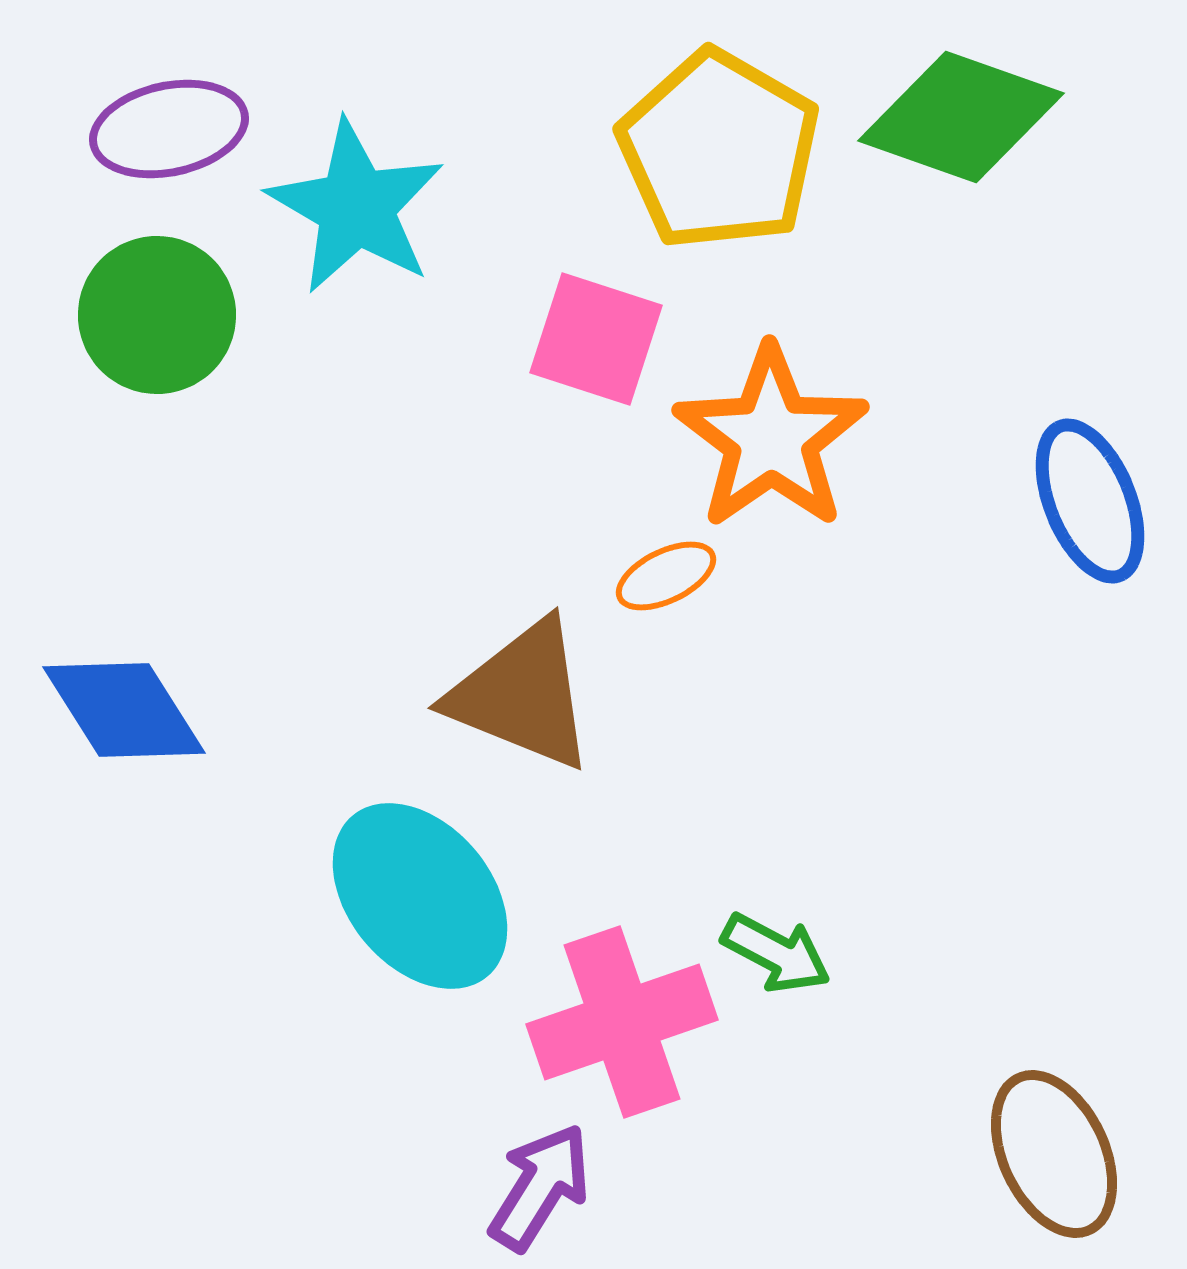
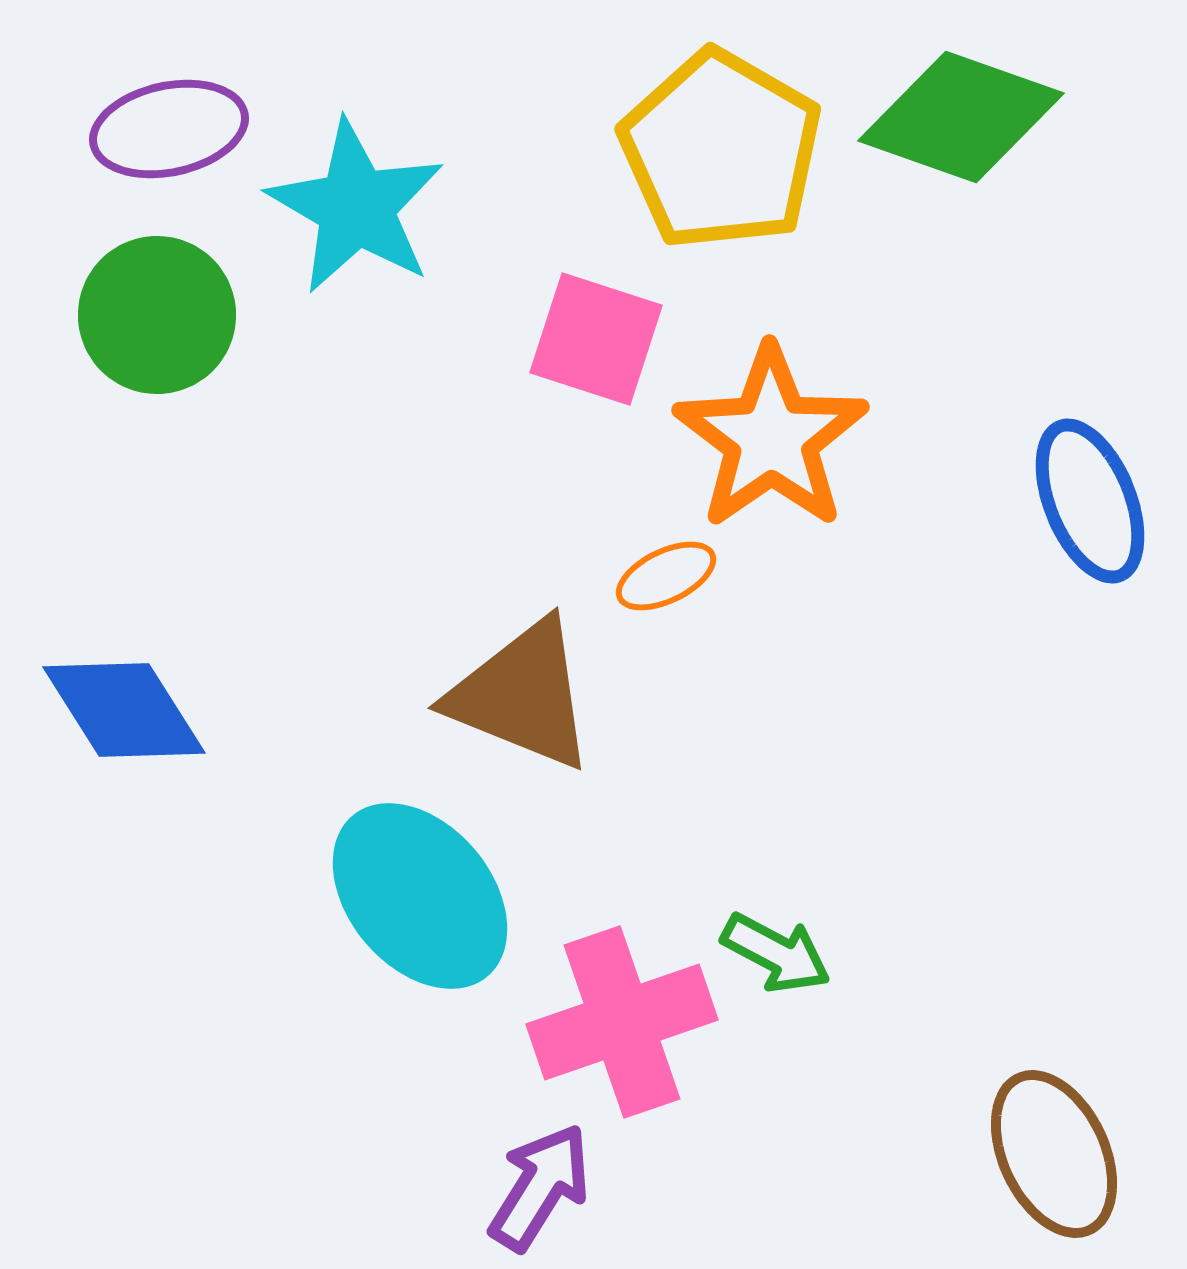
yellow pentagon: moved 2 px right
